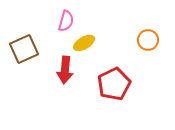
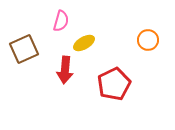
pink semicircle: moved 5 px left
